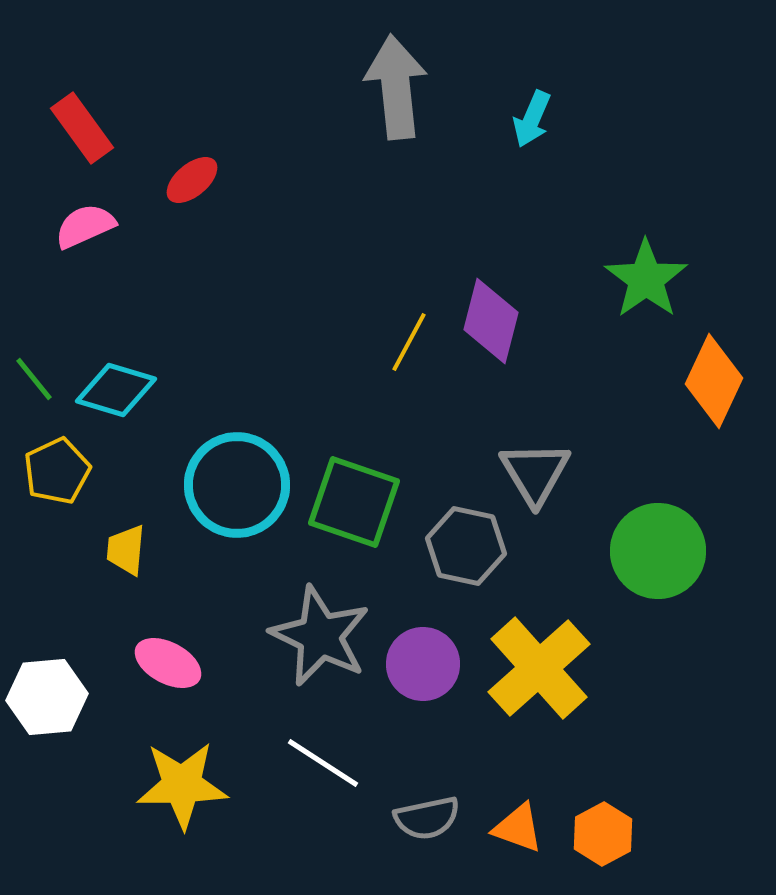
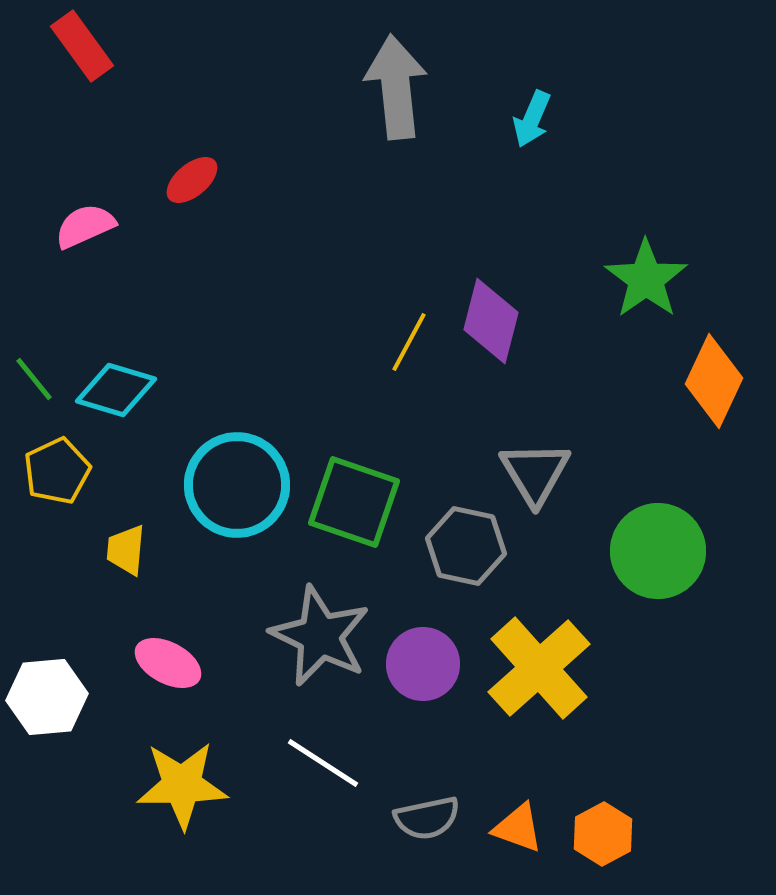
red rectangle: moved 82 px up
